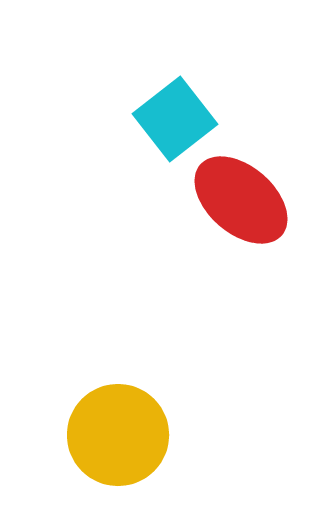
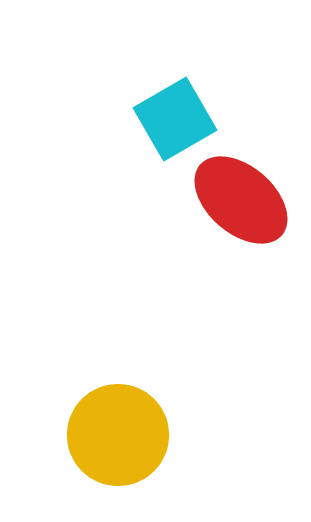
cyan square: rotated 8 degrees clockwise
